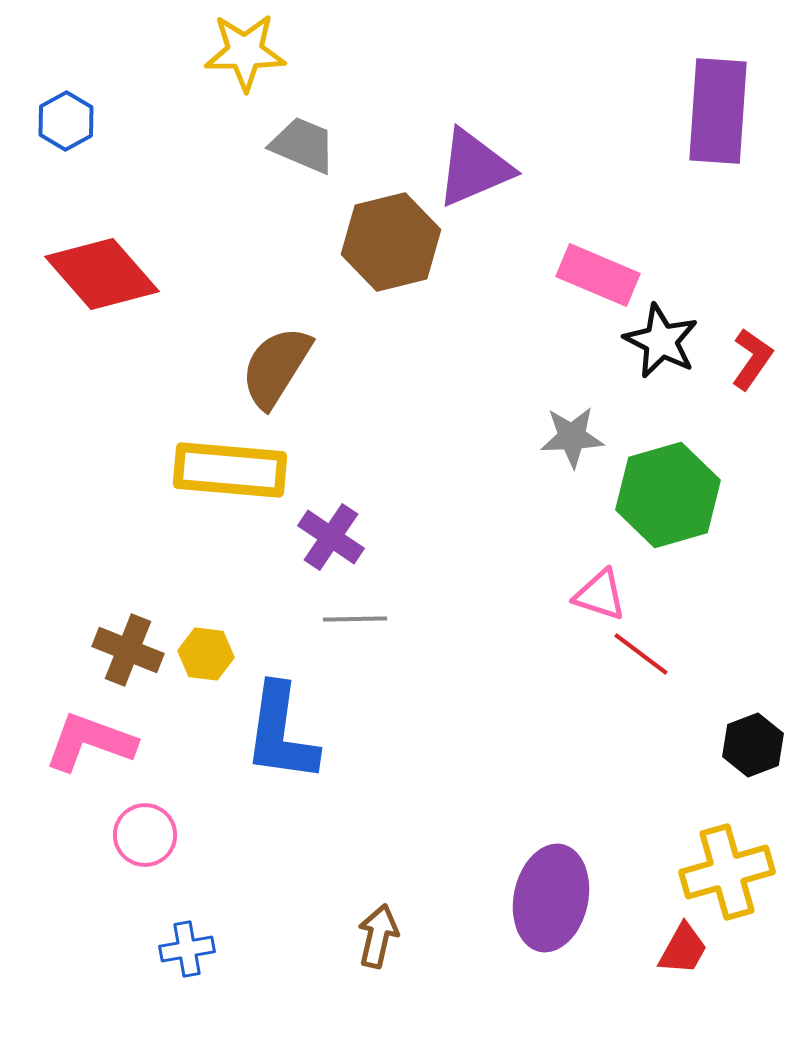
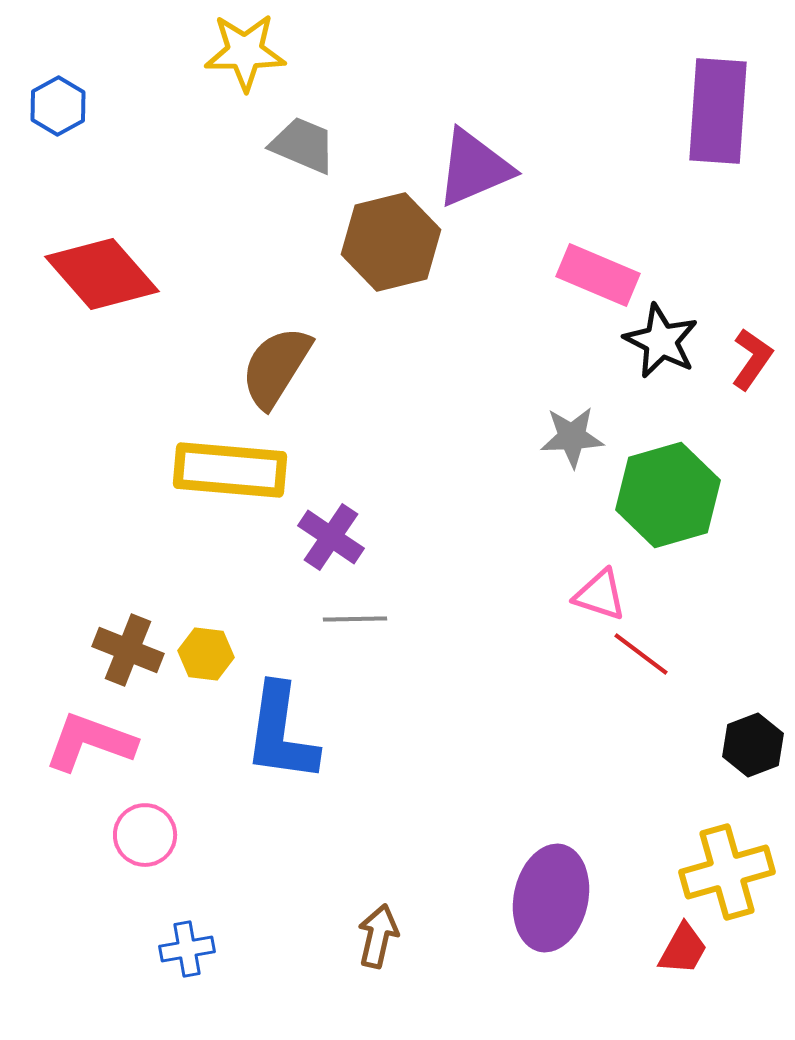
blue hexagon: moved 8 px left, 15 px up
